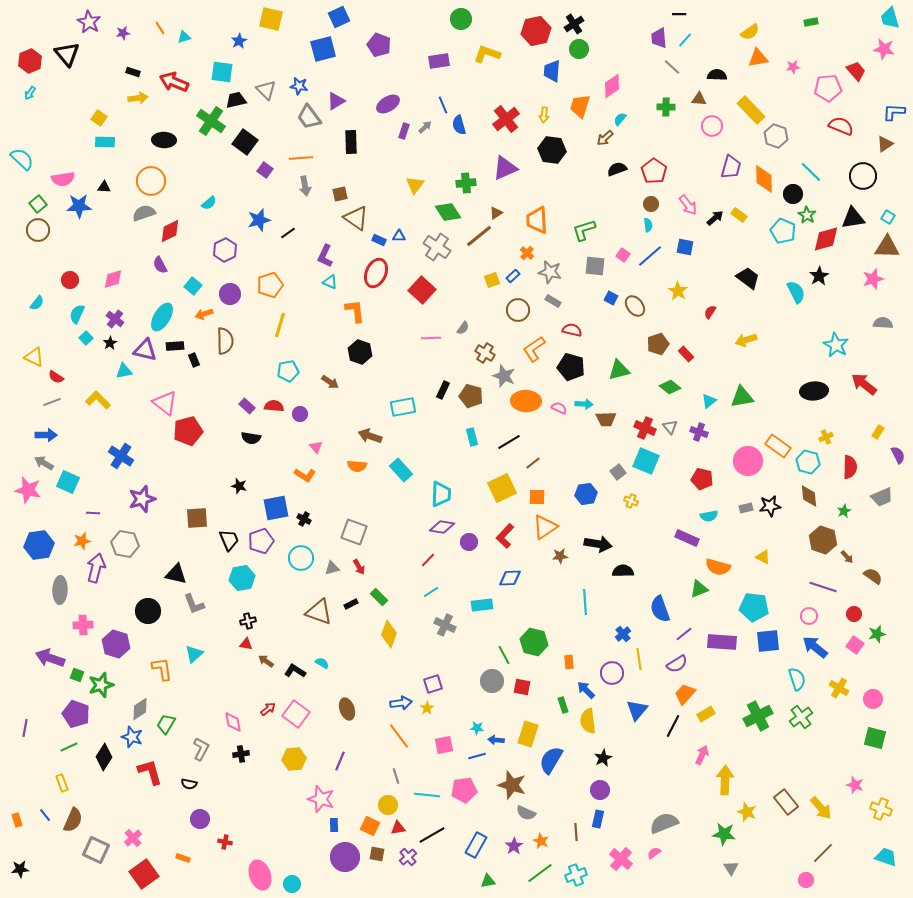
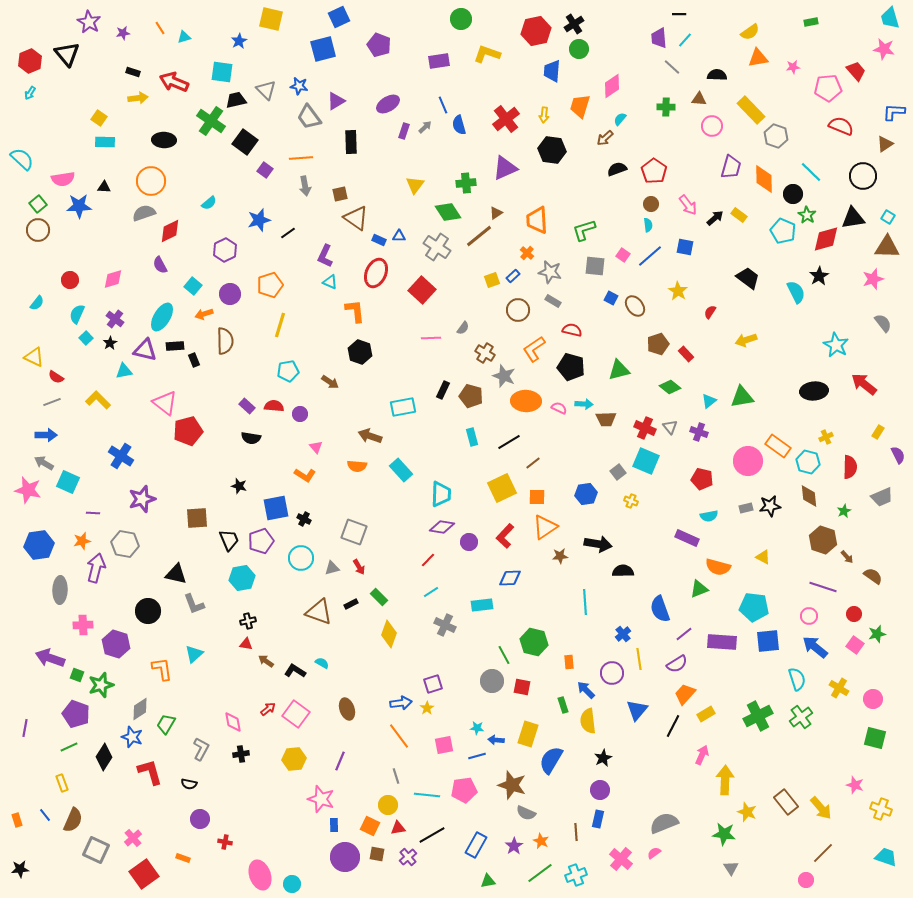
gray semicircle at (883, 323): rotated 48 degrees clockwise
